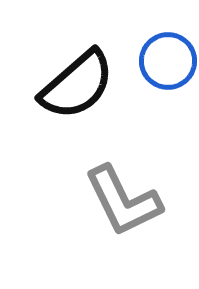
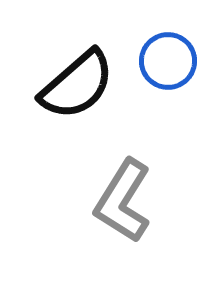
gray L-shape: rotated 58 degrees clockwise
